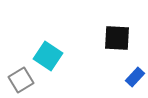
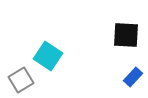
black square: moved 9 px right, 3 px up
blue rectangle: moved 2 px left
